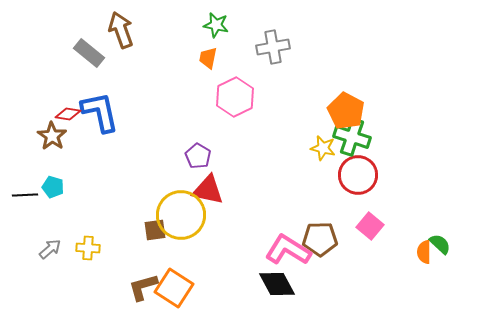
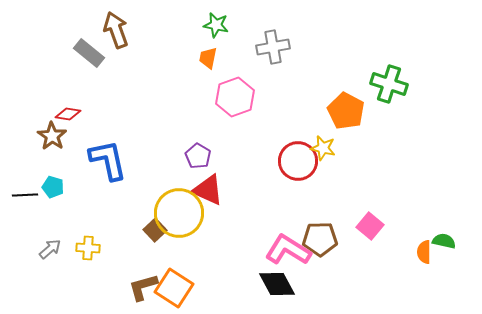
brown arrow: moved 5 px left
pink hexagon: rotated 6 degrees clockwise
blue L-shape: moved 8 px right, 48 px down
green cross: moved 37 px right, 53 px up
red circle: moved 60 px left, 14 px up
red triangle: rotated 12 degrees clockwise
yellow circle: moved 2 px left, 2 px up
brown square: rotated 35 degrees counterclockwise
green semicircle: moved 4 px right, 3 px up; rotated 30 degrees counterclockwise
